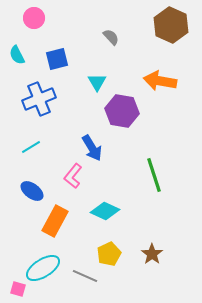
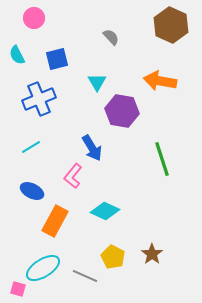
green line: moved 8 px right, 16 px up
blue ellipse: rotated 10 degrees counterclockwise
yellow pentagon: moved 4 px right, 3 px down; rotated 20 degrees counterclockwise
